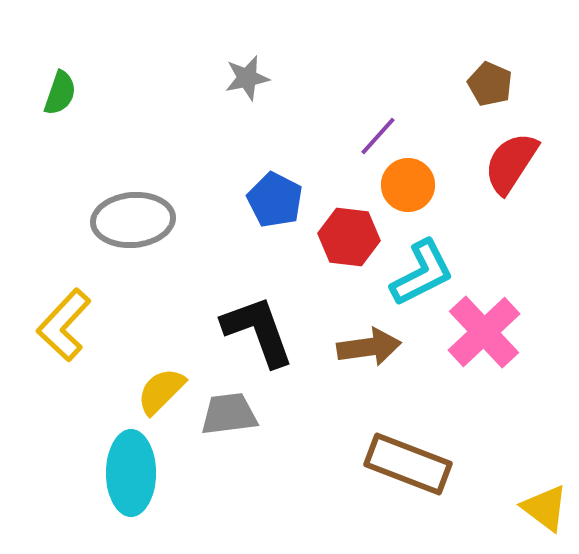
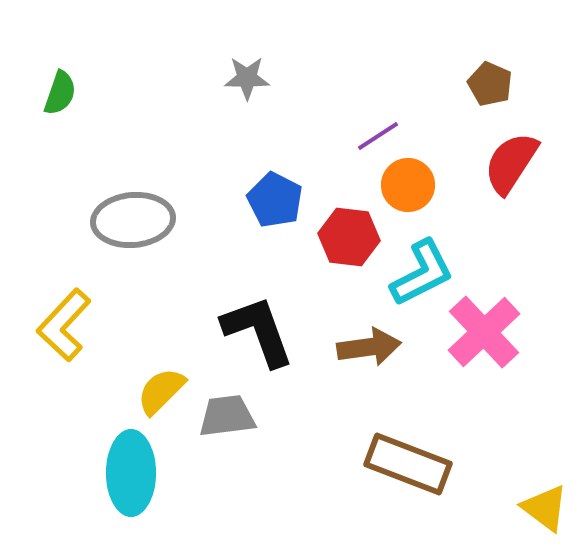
gray star: rotated 12 degrees clockwise
purple line: rotated 15 degrees clockwise
gray trapezoid: moved 2 px left, 2 px down
